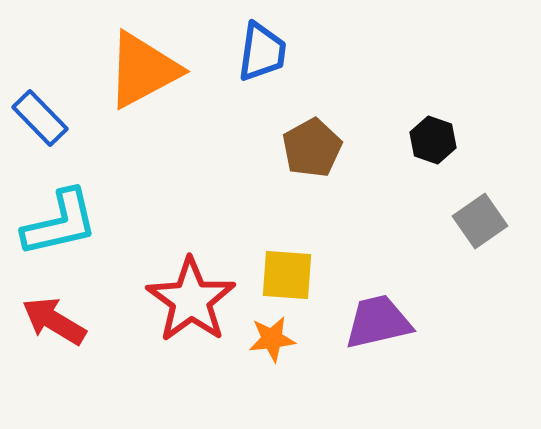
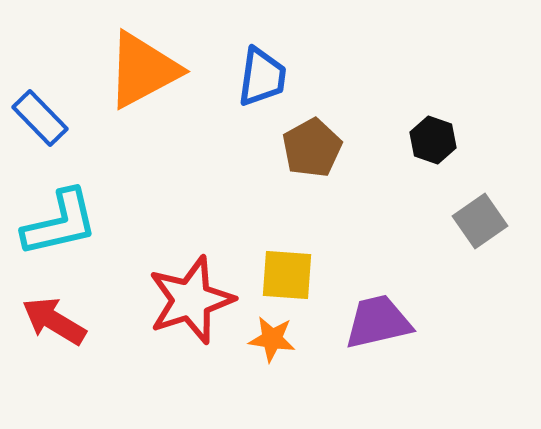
blue trapezoid: moved 25 px down
red star: rotated 18 degrees clockwise
orange star: rotated 15 degrees clockwise
